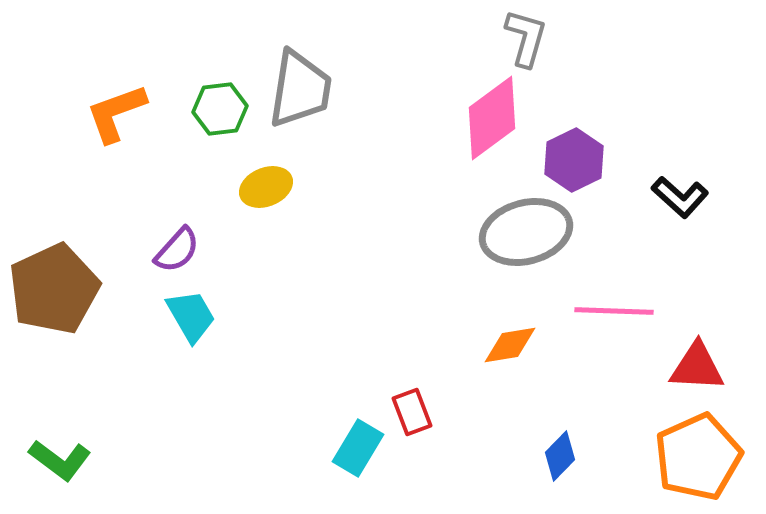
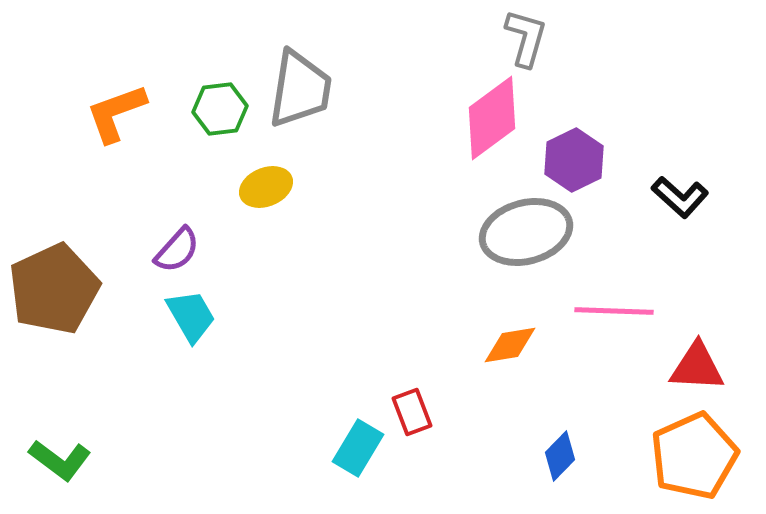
orange pentagon: moved 4 px left, 1 px up
